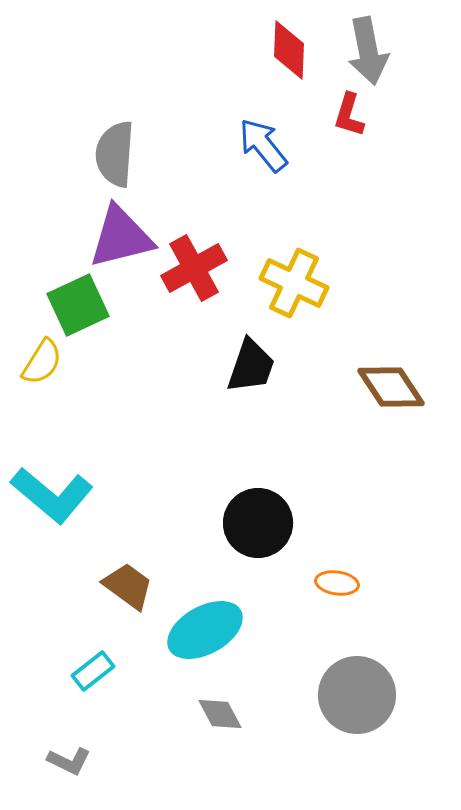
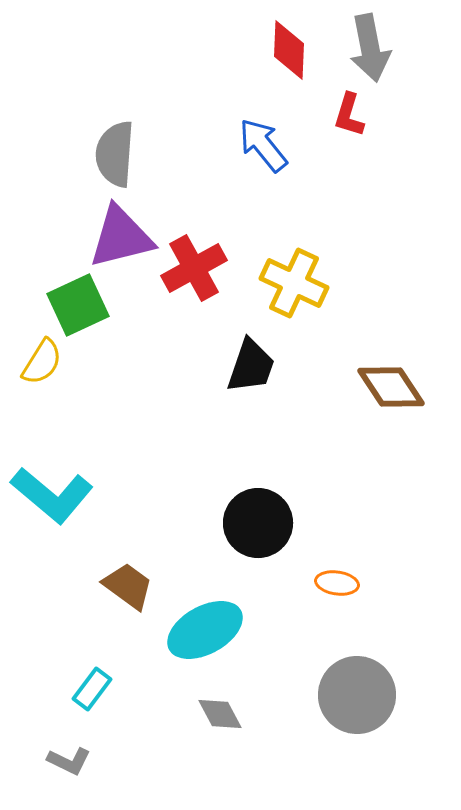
gray arrow: moved 2 px right, 3 px up
cyan rectangle: moved 1 px left, 18 px down; rotated 15 degrees counterclockwise
